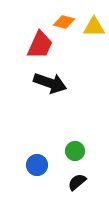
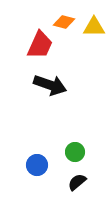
black arrow: moved 2 px down
green circle: moved 1 px down
